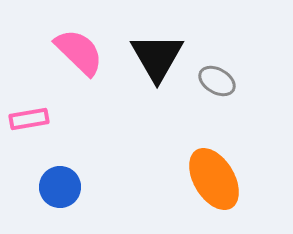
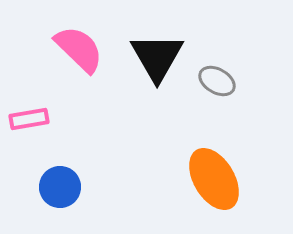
pink semicircle: moved 3 px up
